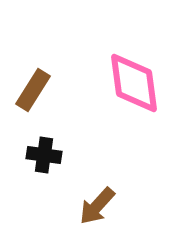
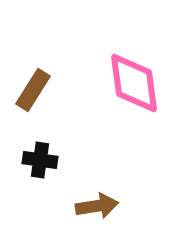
black cross: moved 4 px left, 5 px down
brown arrow: rotated 141 degrees counterclockwise
